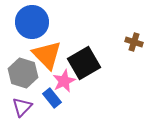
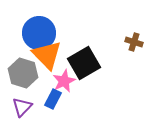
blue circle: moved 7 px right, 11 px down
blue rectangle: moved 1 px right, 1 px down; rotated 66 degrees clockwise
